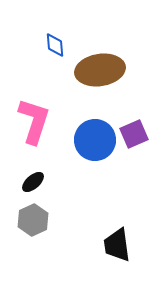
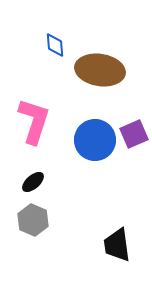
brown ellipse: rotated 18 degrees clockwise
gray hexagon: rotated 12 degrees counterclockwise
